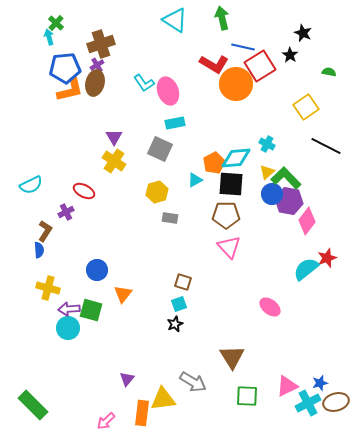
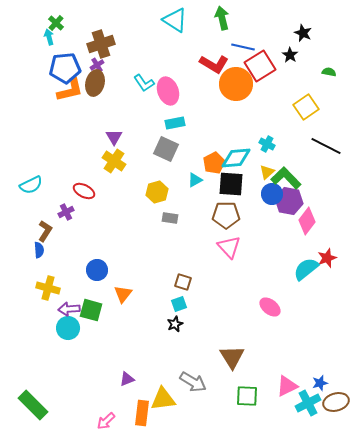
gray square at (160, 149): moved 6 px right
purple triangle at (127, 379): rotated 28 degrees clockwise
